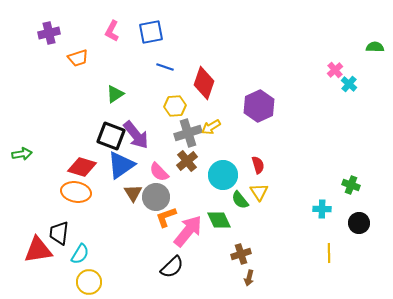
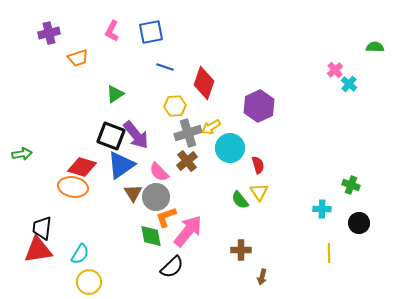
cyan circle at (223, 175): moved 7 px right, 27 px up
orange ellipse at (76, 192): moved 3 px left, 5 px up
green diamond at (219, 220): moved 68 px left, 16 px down; rotated 15 degrees clockwise
black trapezoid at (59, 233): moved 17 px left, 5 px up
brown cross at (241, 254): moved 4 px up; rotated 18 degrees clockwise
brown arrow at (249, 278): moved 13 px right, 1 px up
